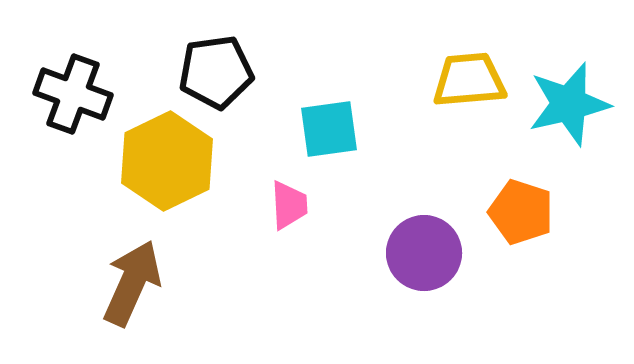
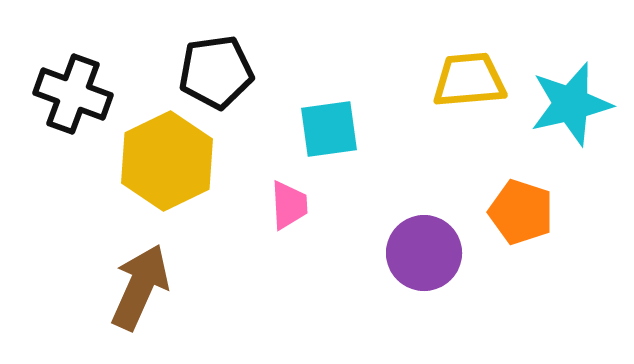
cyan star: moved 2 px right
brown arrow: moved 8 px right, 4 px down
